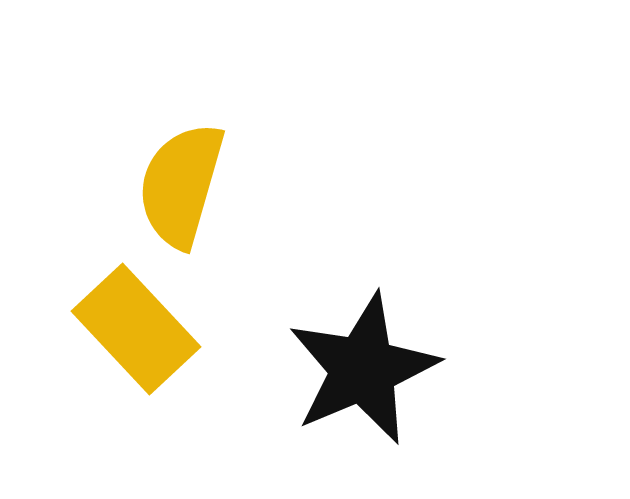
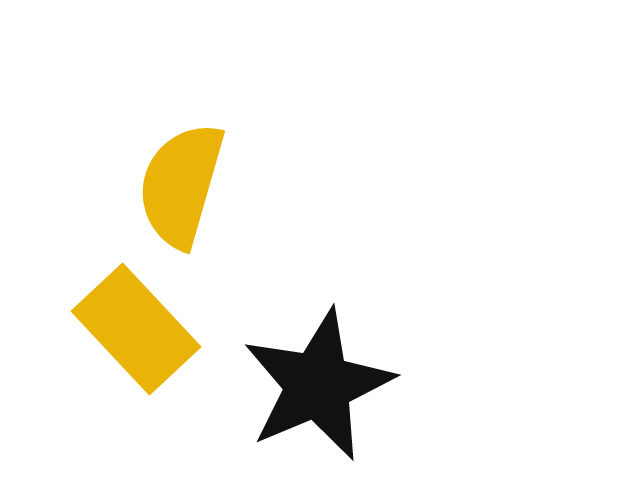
black star: moved 45 px left, 16 px down
